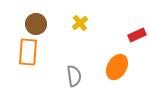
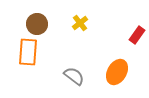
brown circle: moved 1 px right
red rectangle: rotated 30 degrees counterclockwise
orange ellipse: moved 5 px down
gray semicircle: rotated 45 degrees counterclockwise
